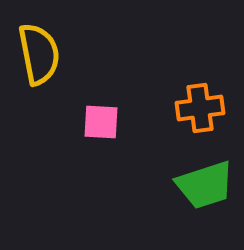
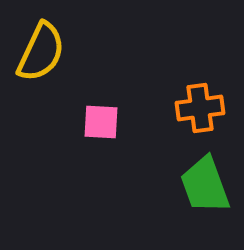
yellow semicircle: moved 2 px right, 2 px up; rotated 36 degrees clockwise
green trapezoid: rotated 88 degrees clockwise
